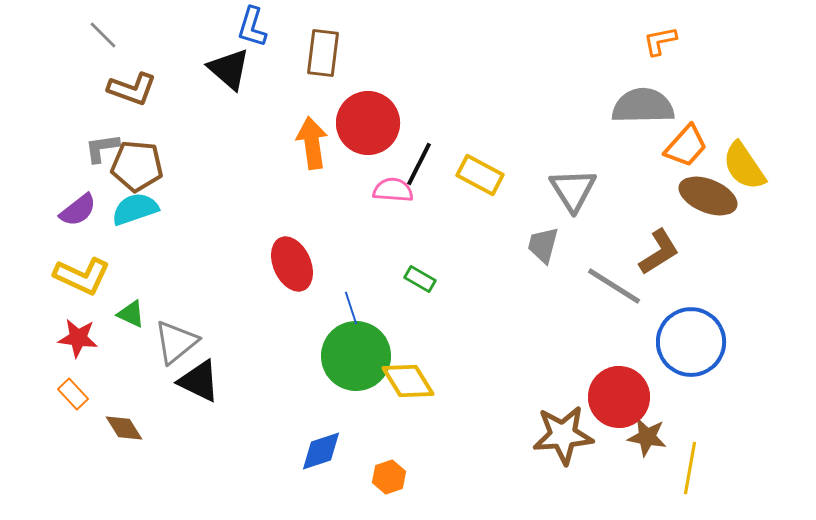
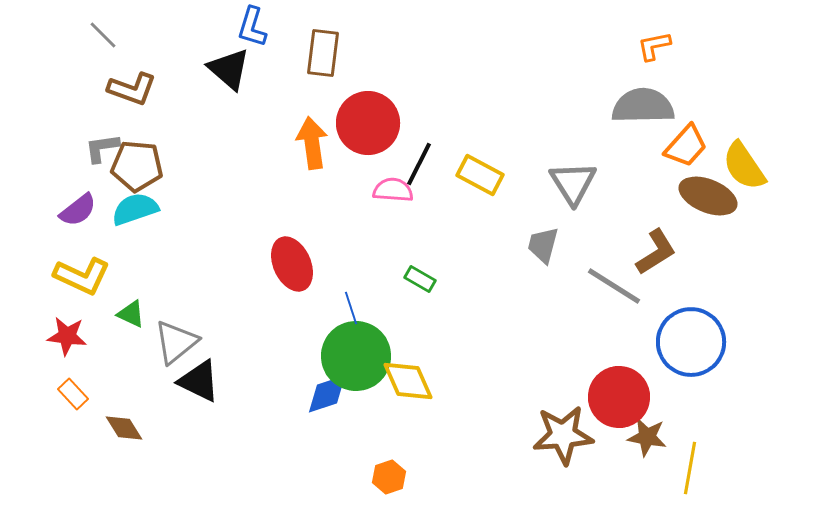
orange L-shape at (660, 41): moved 6 px left, 5 px down
gray triangle at (573, 190): moved 7 px up
brown L-shape at (659, 252): moved 3 px left
red star at (78, 338): moved 11 px left, 2 px up
yellow diamond at (408, 381): rotated 8 degrees clockwise
blue diamond at (321, 451): moved 6 px right, 57 px up
